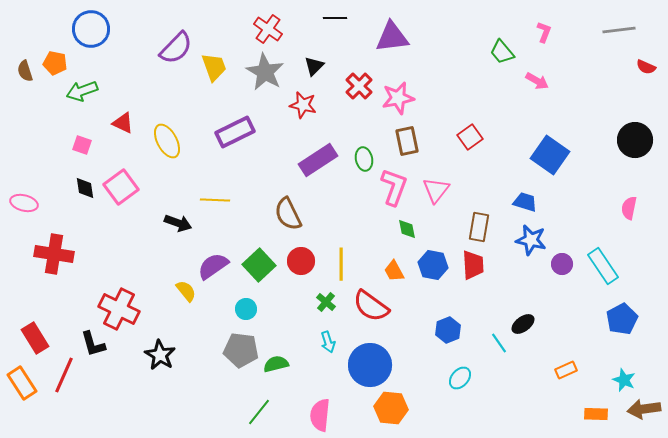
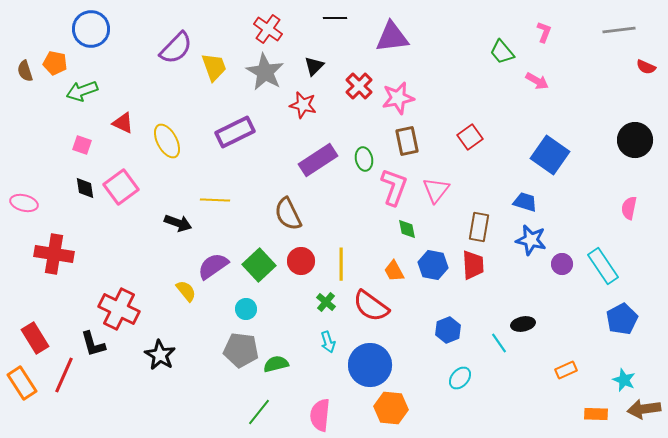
black ellipse at (523, 324): rotated 25 degrees clockwise
